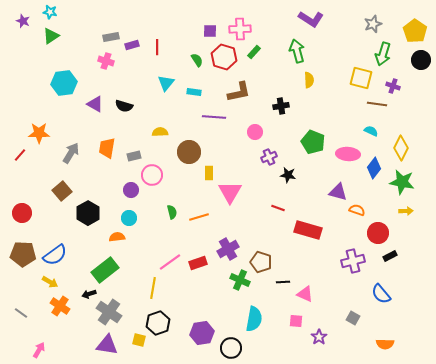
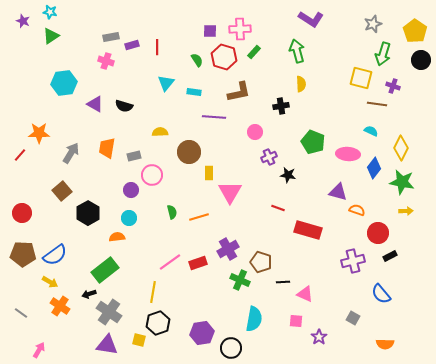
yellow semicircle at (309, 80): moved 8 px left, 4 px down
yellow line at (153, 288): moved 4 px down
